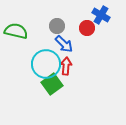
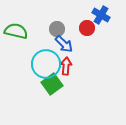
gray circle: moved 3 px down
